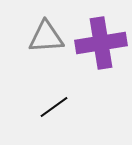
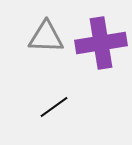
gray triangle: rotated 6 degrees clockwise
